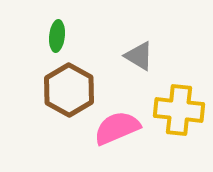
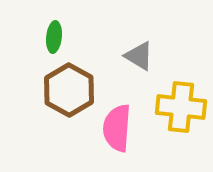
green ellipse: moved 3 px left, 1 px down
yellow cross: moved 2 px right, 3 px up
pink semicircle: rotated 63 degrees counterclockwise
